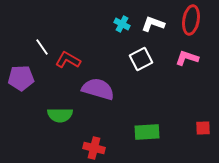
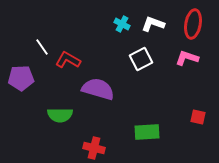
red ellipse: moved 2 px right, 4 px down
red square: moved 5 px left, 11 px up; rotated 14 degrees clockwise
